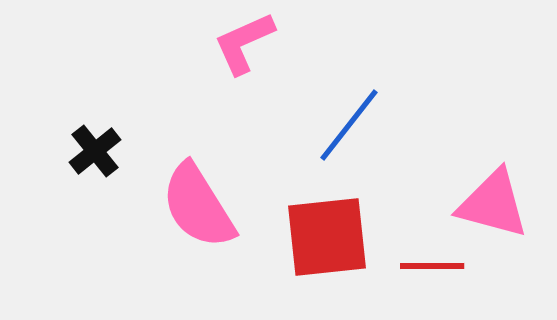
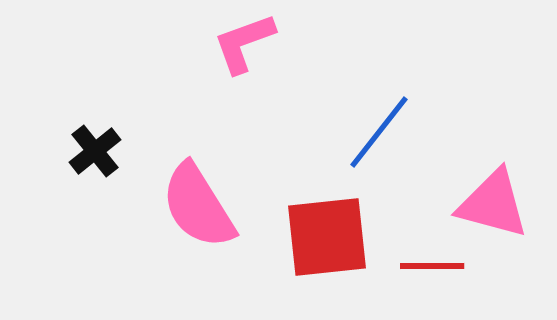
pink L-shape: rotated 4 degrees clockwise
blue line: moved 30 px right, 7 px down
